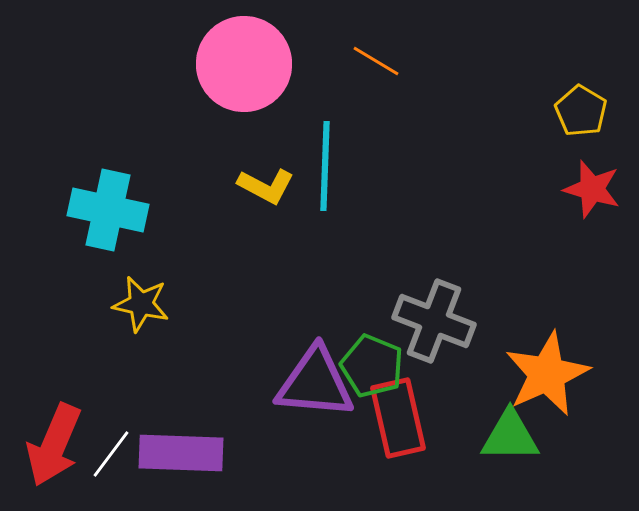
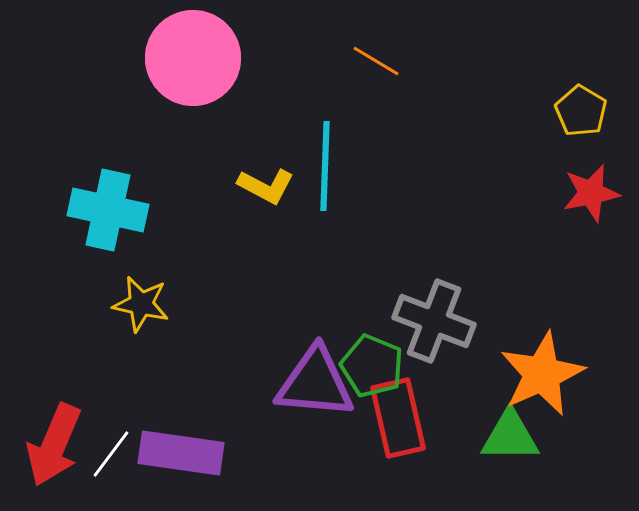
pink circle: moved 51 px left, 6 px up
red star: moved 1 px left, 4 px down; rotated 28 degrees counterclockwise
orange star: moved 5 px left
purple rectangle: rotated 6 degrees clockwise
